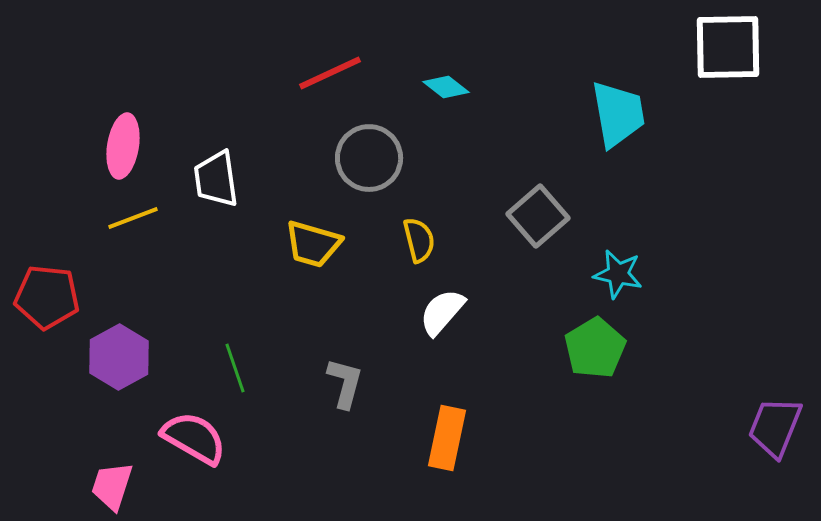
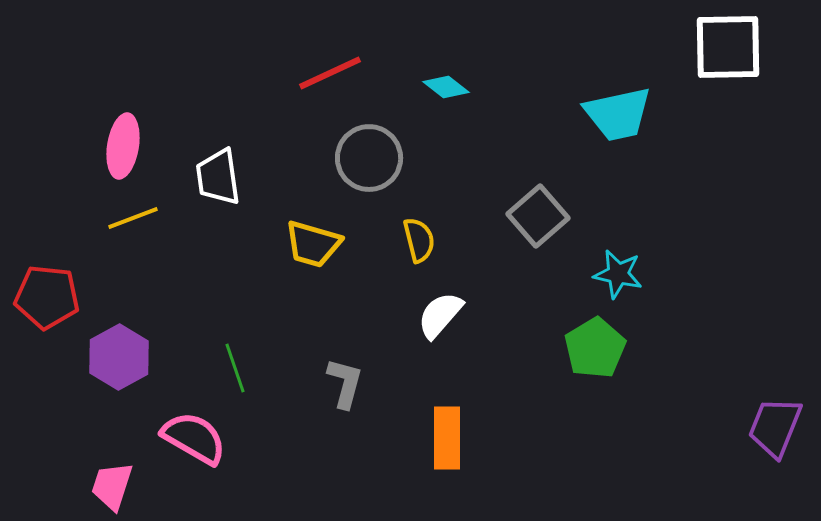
cyan trapezoid: rotated 88 degrees clockwise
white trapezoid: moved 2 px right, 2 px up
white semicircle: moved 2 px left, 3 px down
orange rectangle: rotated 12 degrees counterclockwise
